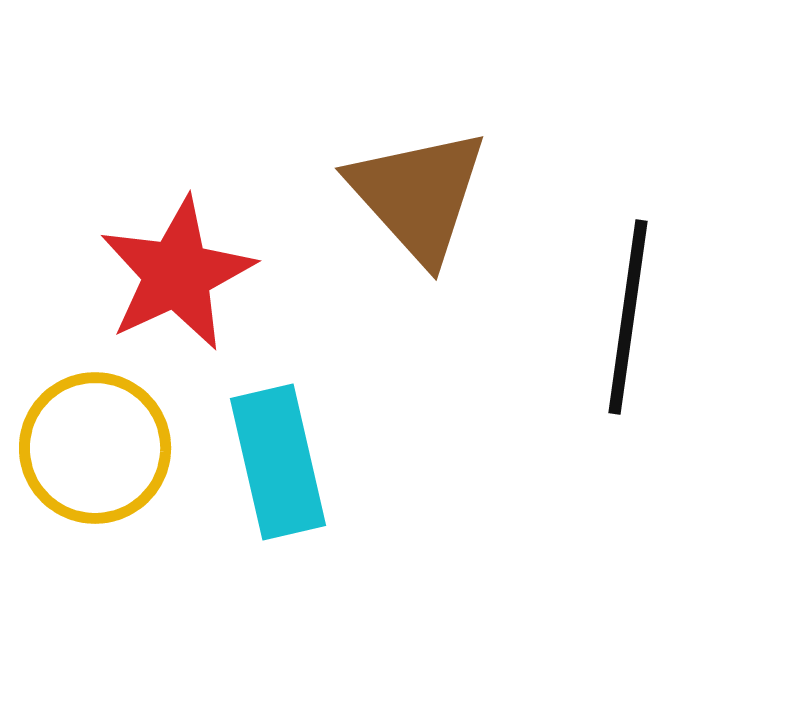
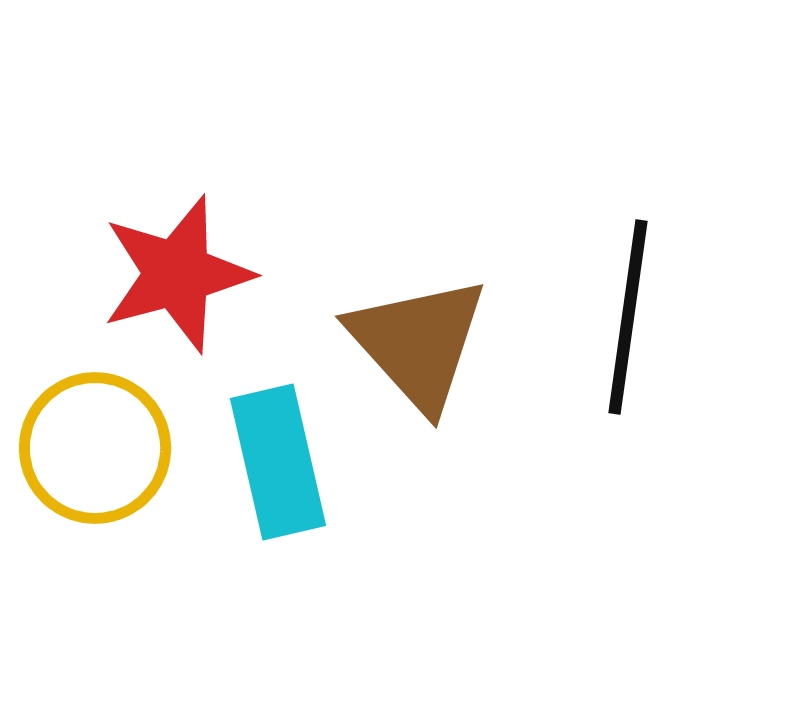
brown triangle: moved 148 px down
red star: rotated 10 degrees clockwise
